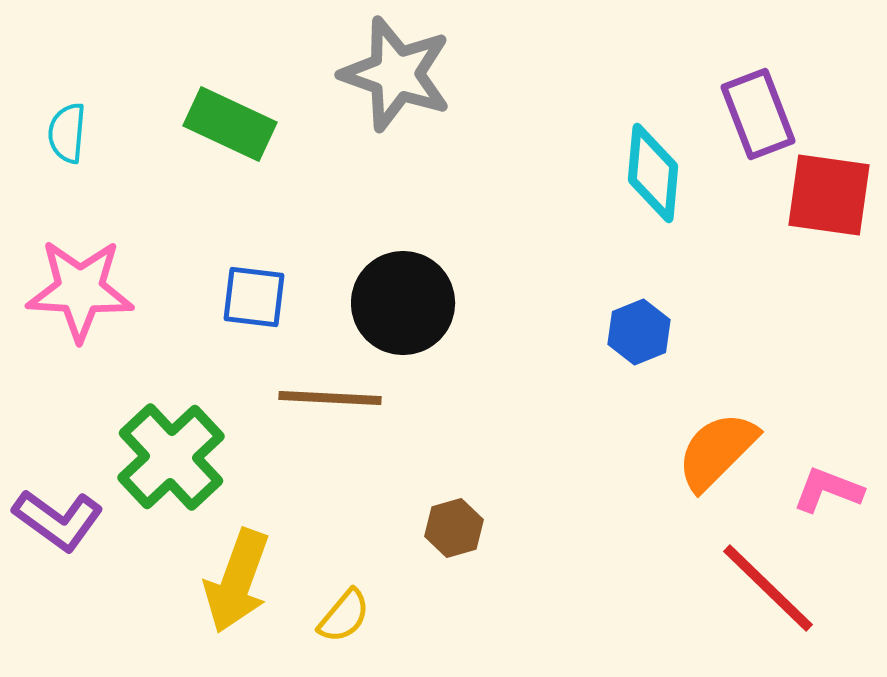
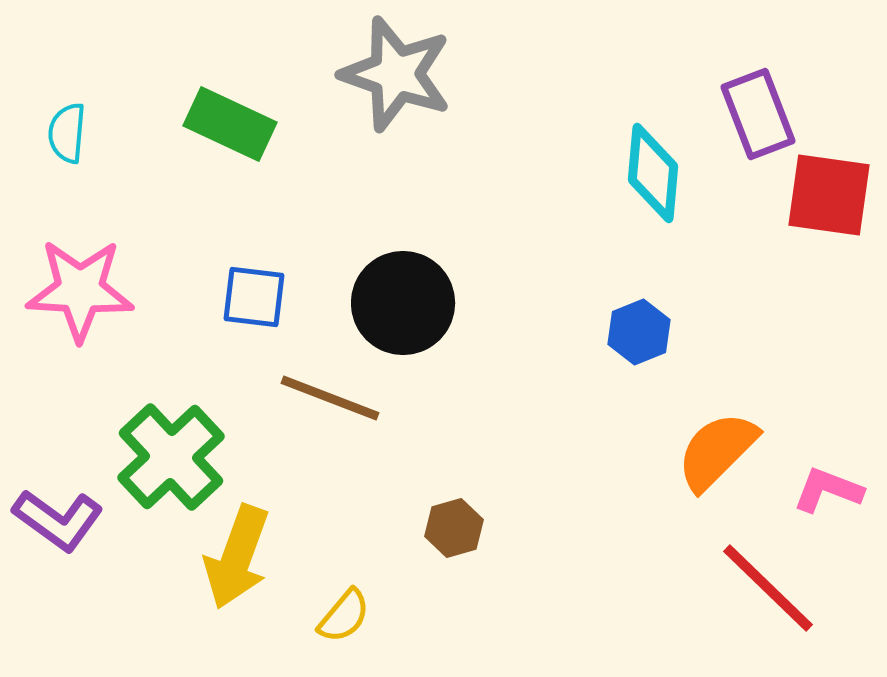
brown line: rotated 18 degrees clockwise
yellow arrow: moved 24 px up
